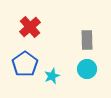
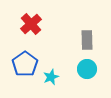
red cross: moved 1 px right, 3 px up
cyan star: moved 1 px left, 1 px down
